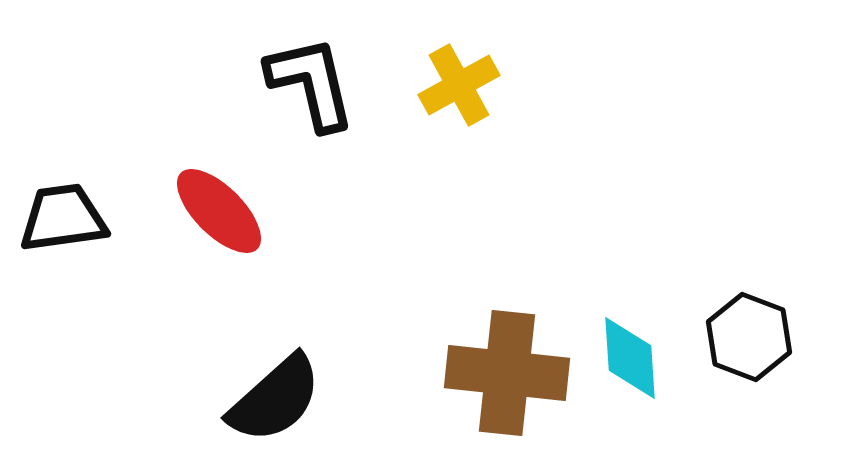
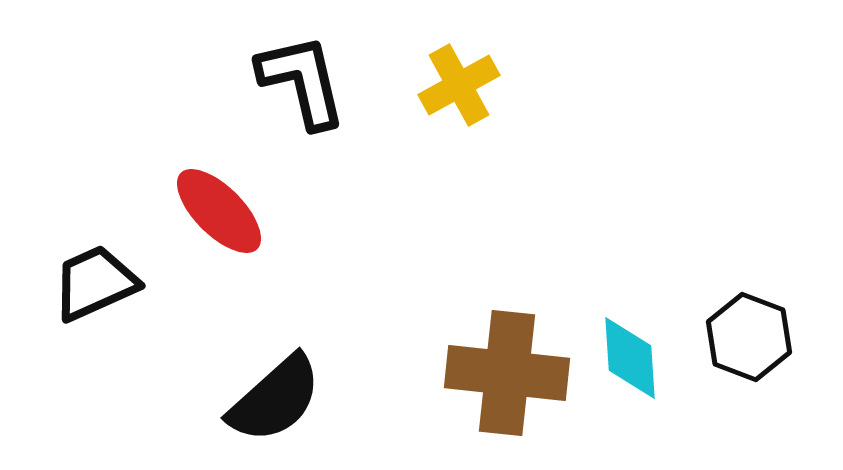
black L-shape: moved 9 px left, 2 px up
black trapezoid: moved 32 px right, 65 px down; rotated 16 degrees counterclockwise
